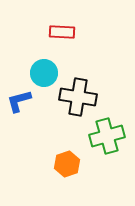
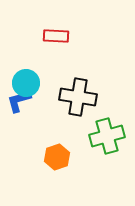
red rectangle: moved 6 px left, 4 px down
cyan circle: moved 18 px left, 10 px down
orange hexagon: moved 10 px left, 7 px up
